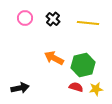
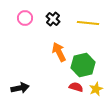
orange arrow: moved 5 px right, 6 px up; rotated 36 degrees clockwise
yellow star: rotated 16 degrees counterclockwise
